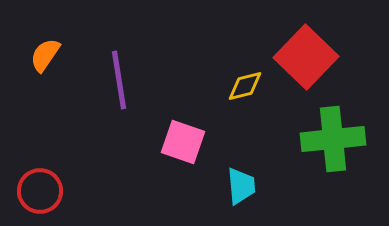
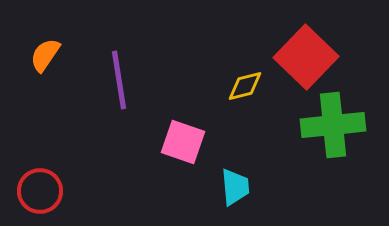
green cross: moved 14 px up
cyan trapezoid: moved 6 px left, 1 px down
